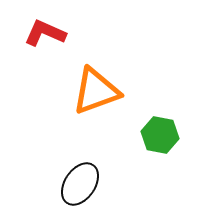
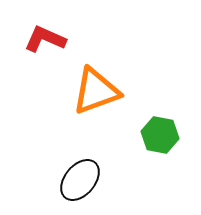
red L-shape: moved 6 px down
black ellipse: moved 4 px up; rotated 6 degrees clockwise
